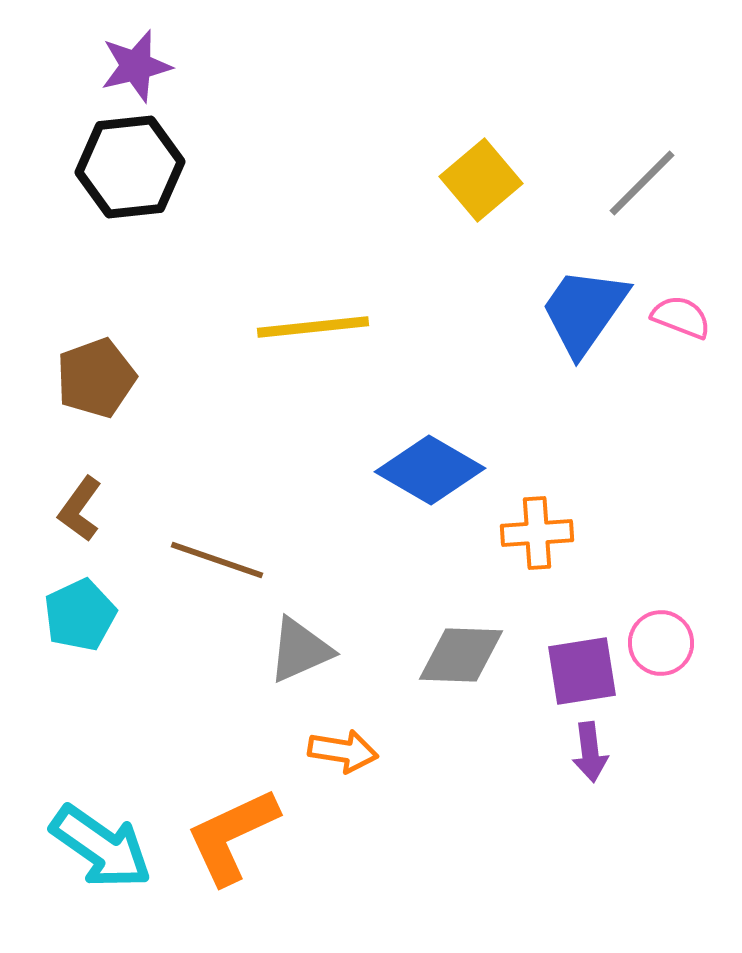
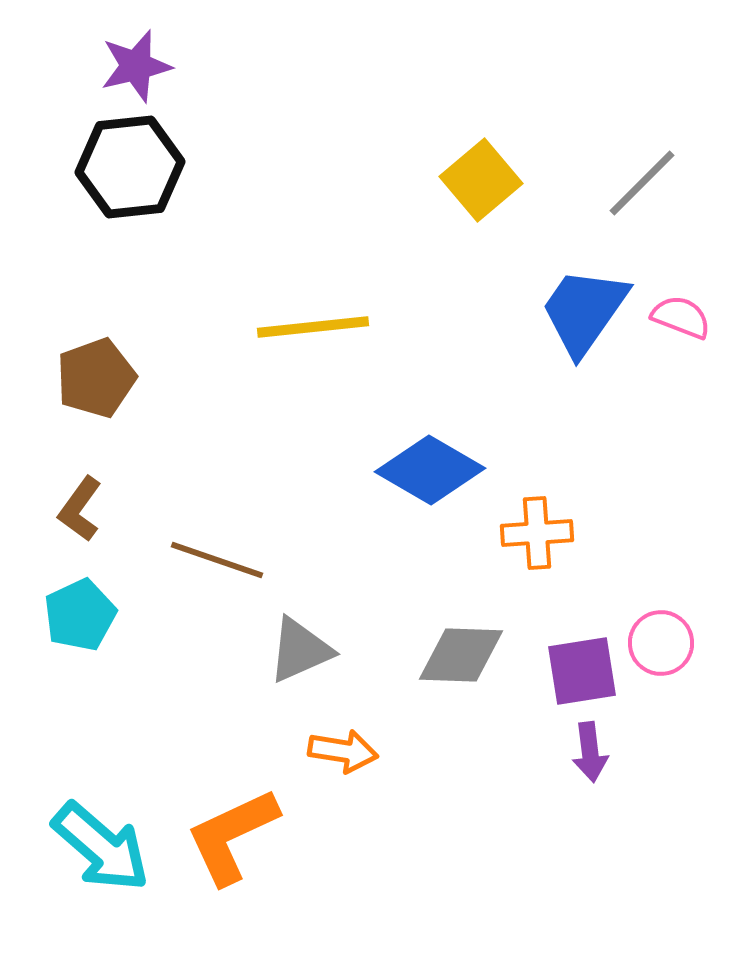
cyan arrow: rotated 6 degrees clockwise
